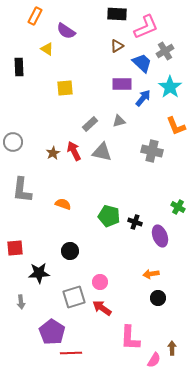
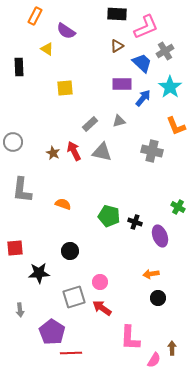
brown star at (53, 153): rotated 16 degrees counterclockwise
gray arrow at (21, 302): moved 1 px left, 8 px down
